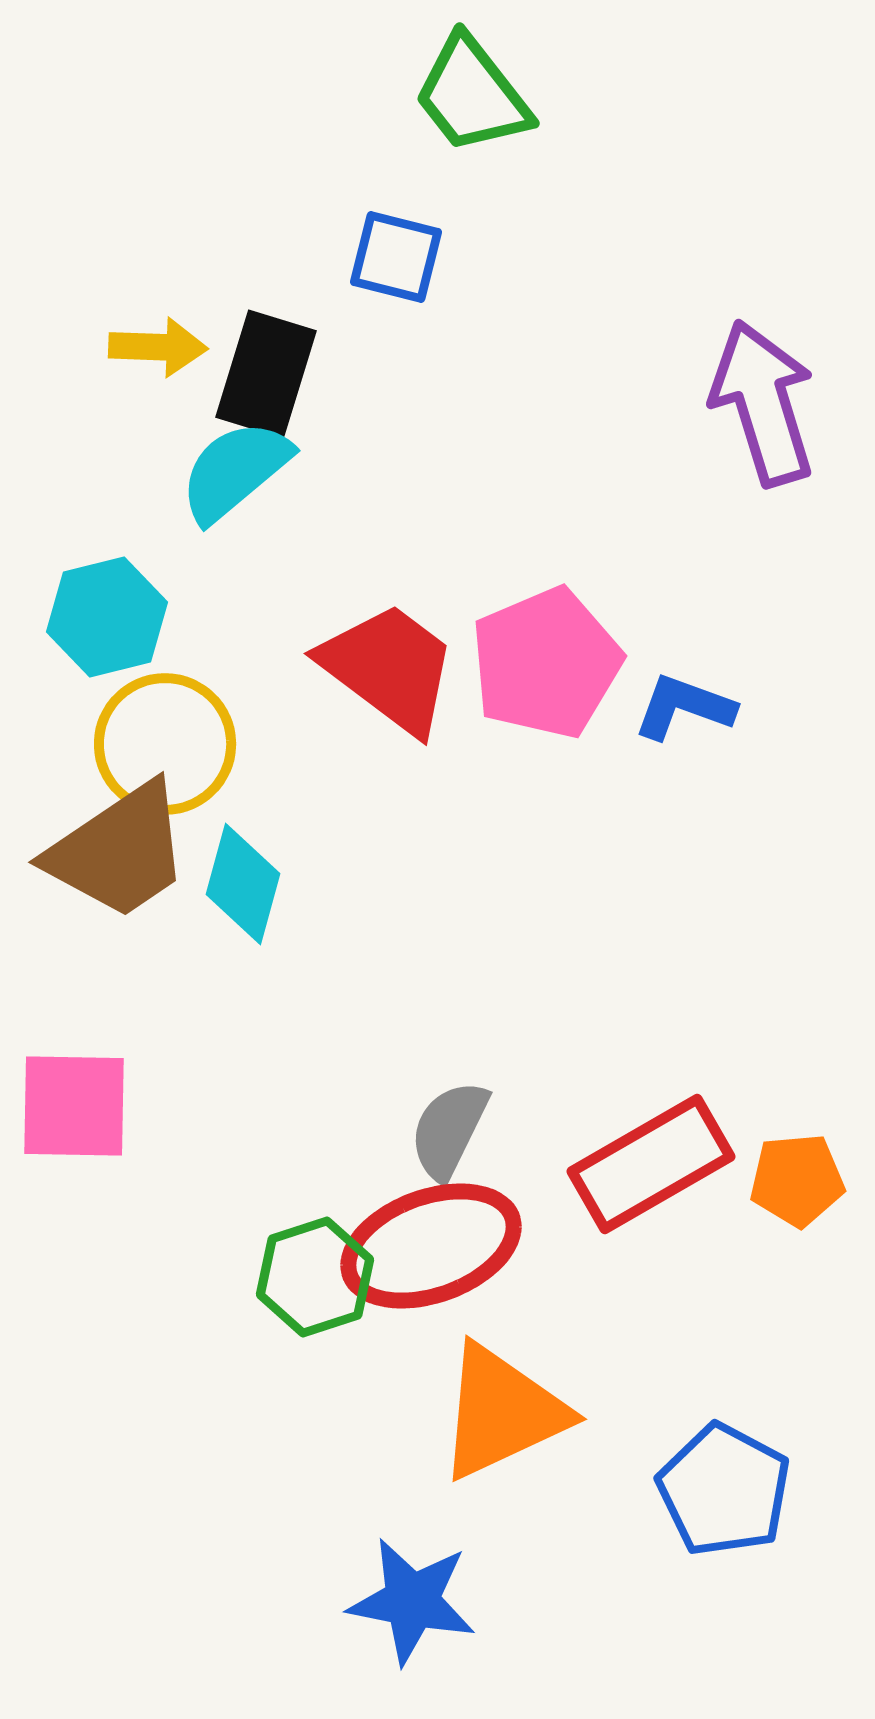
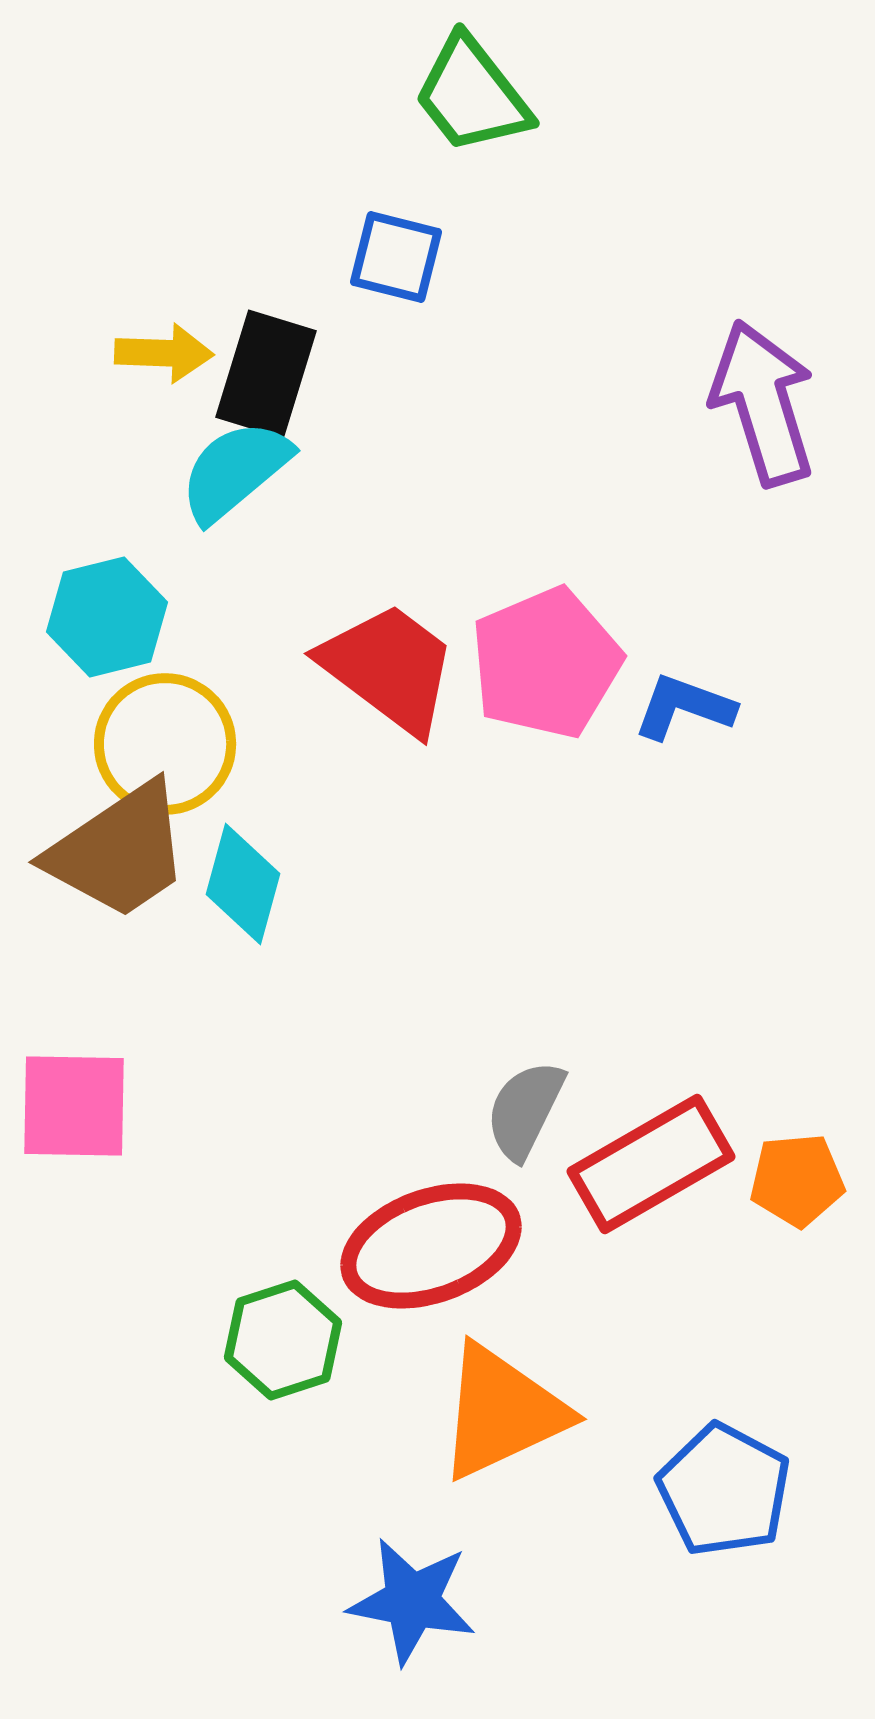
yellow arrow: moved 6 px right, 6 px down
gray semicircle: moved 76 px right, 20 px up
green hexagon: moved 32 px left, 63 px down
